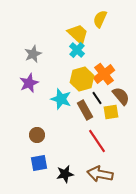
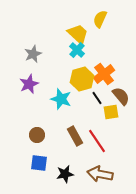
purple star: moved 1 px down
brown rectangle: moved 10 px left, 26 px down
blue square: rotated 18 degrees clockwise
